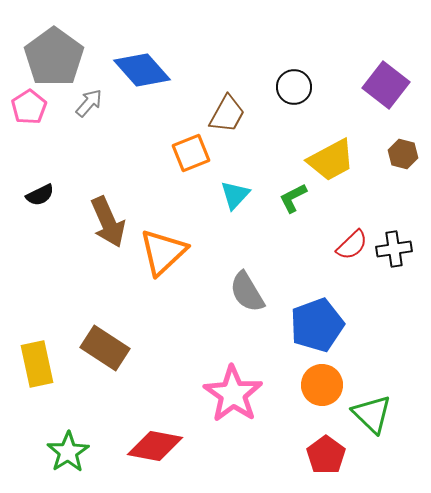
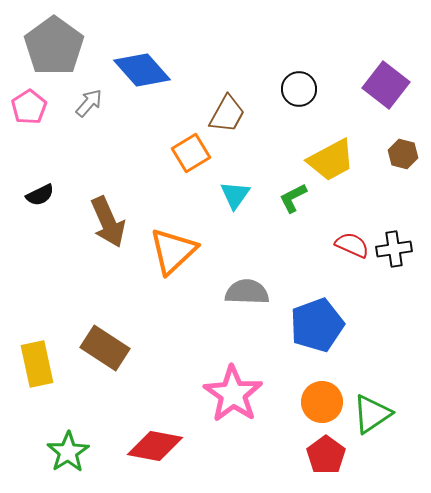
gray pentagon: moved 11 px up
black circle: moved 5 px right, 2 px down
orange square: rotated 9 degrees counterclockwise
cyan triangle: rotated 8 degrees counterclockwise
red semicircle: rotated 112 degrees counterclockwise
orange triangle: moved 10 px right, 1 px up
gray semicircle: rotated 123 degrees clockwise
orange circle: moved 17 px down
green triangle: rotated 42 degrees clockwise
